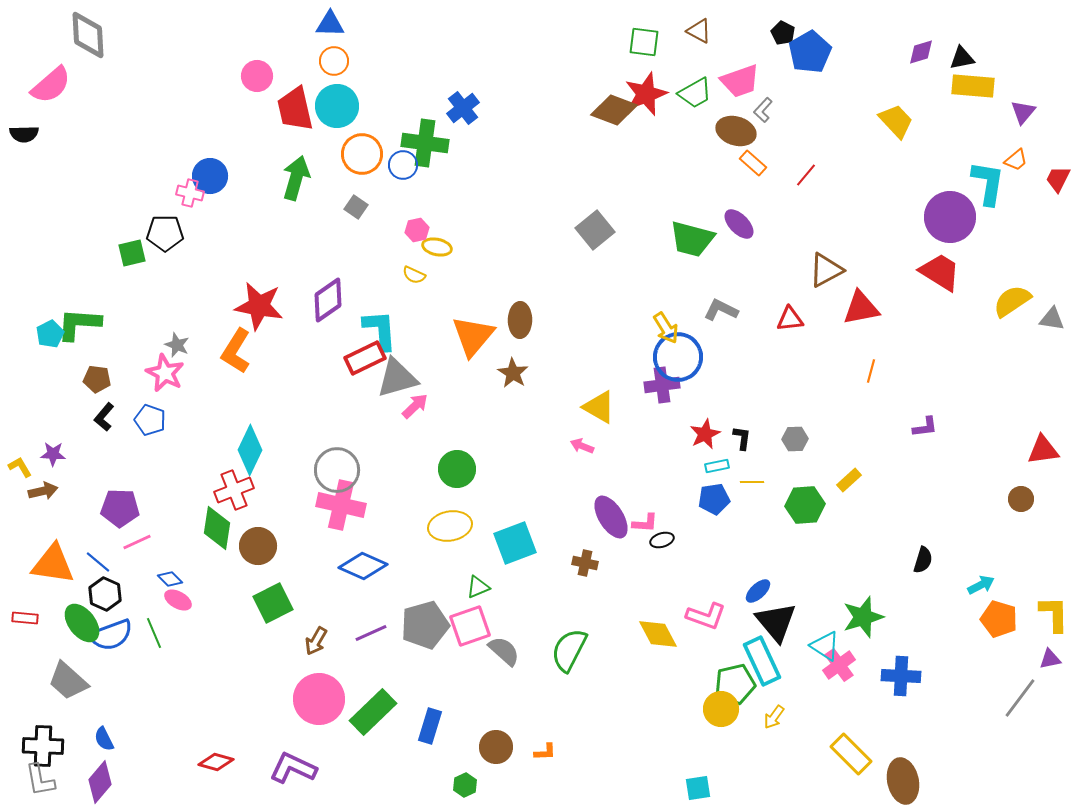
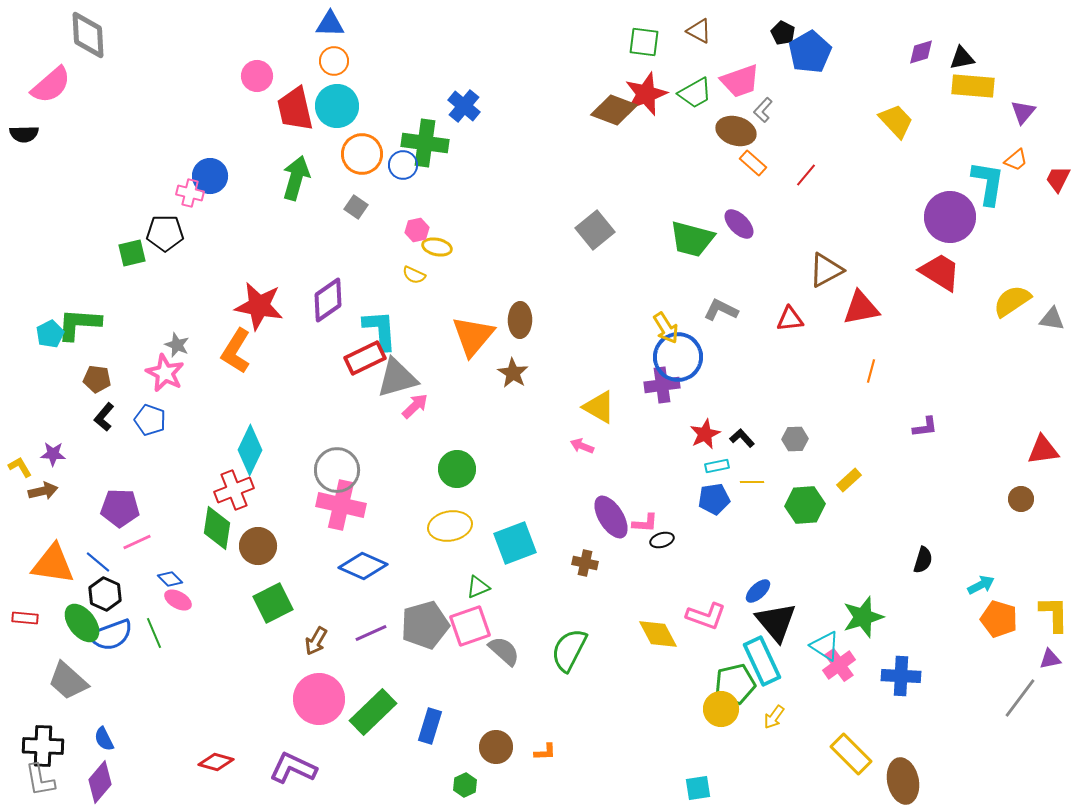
blue cross at (463, 108): moved 1 px right, 2 px up; rotated 12 degrees counterclockwise
black L-shape at (742, 438): rotated 50 degrees counterclockwise
